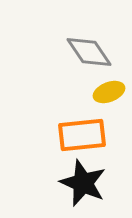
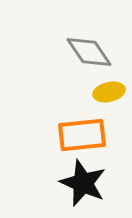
yellow ellipse: rotated 8 degrees clockwise
